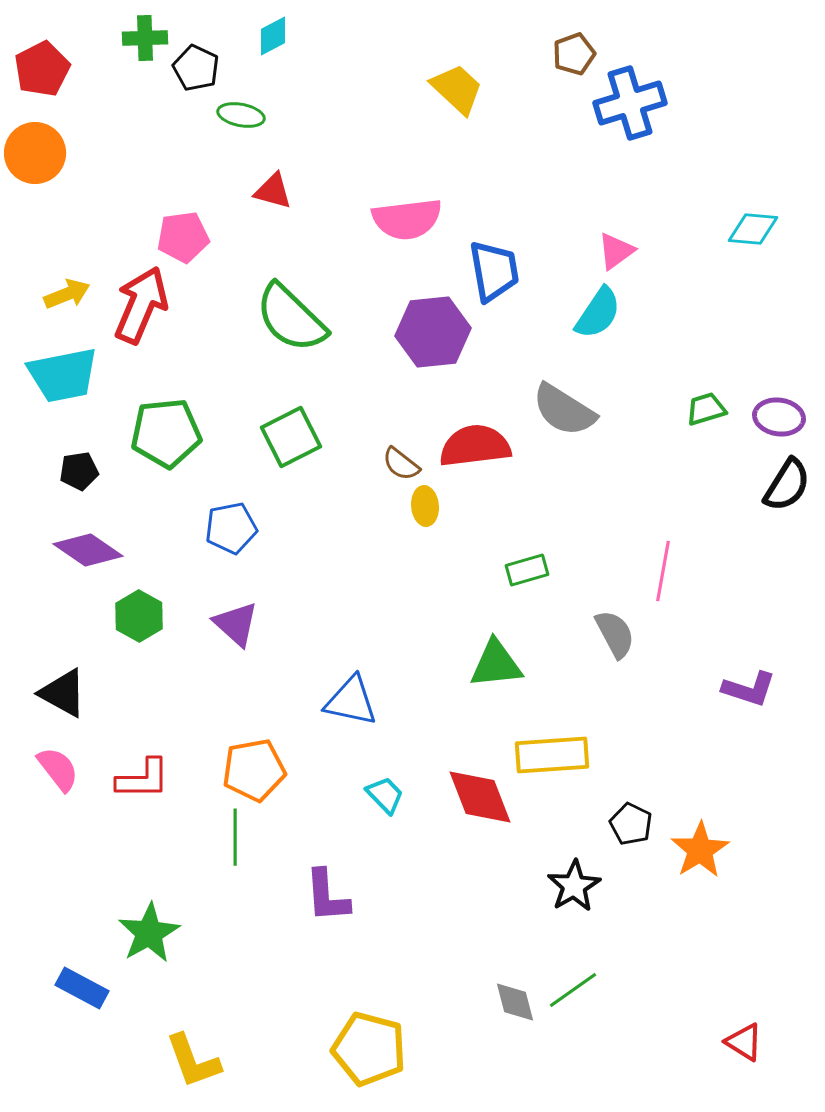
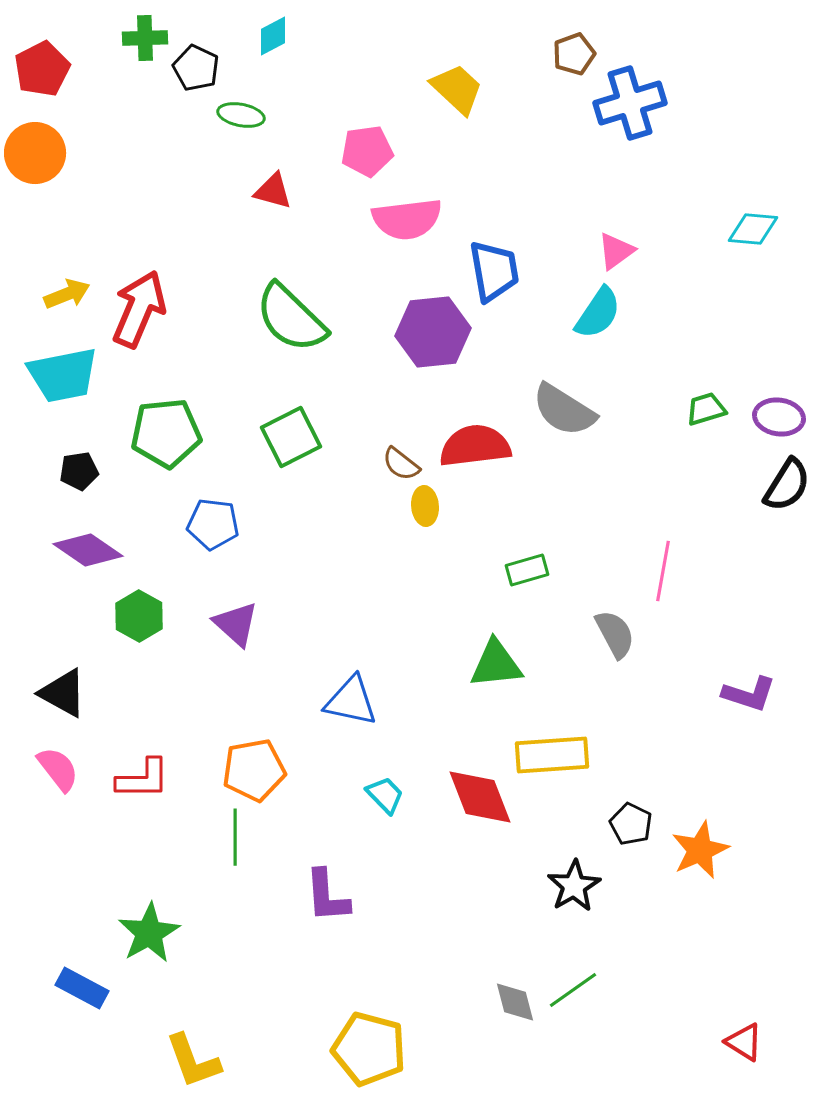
pink pentagon at (183, 237): moved 184 px right, 86 px up
red arrow at (141, 305): moved 2 px left, 4 px down
blue pentagon at (231, 528): moved 18 px left, 4 px up; rotated 18 degrees clockwise
purple L-shape at (749, 689): moved 5 px down
orange star at (700, 850): rotated 8 degrees clockwise
